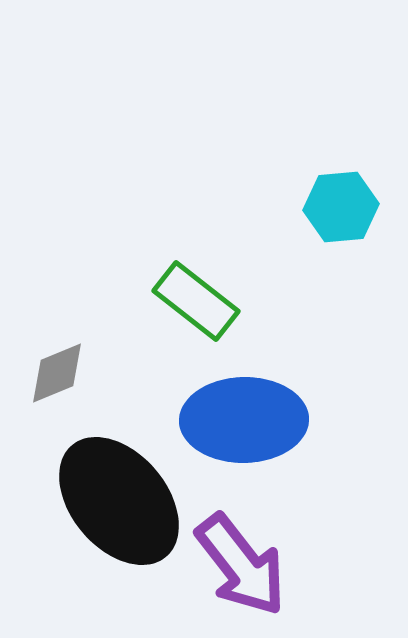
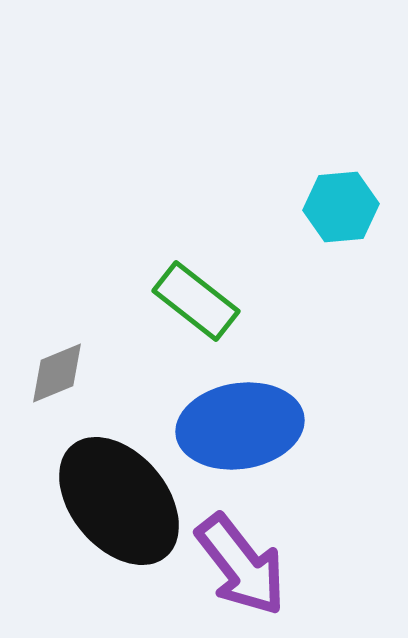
blue ellipse: moved 4 px left, 6 px down; rotated 8 degrees counterclockwise
